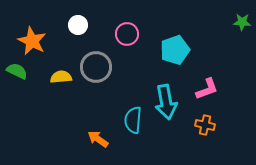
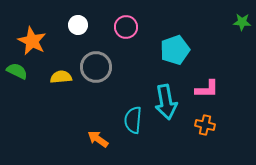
pink circle: moved 1 px left, 7 px up
pink L-shape: rotated 20 degrees clockwise
